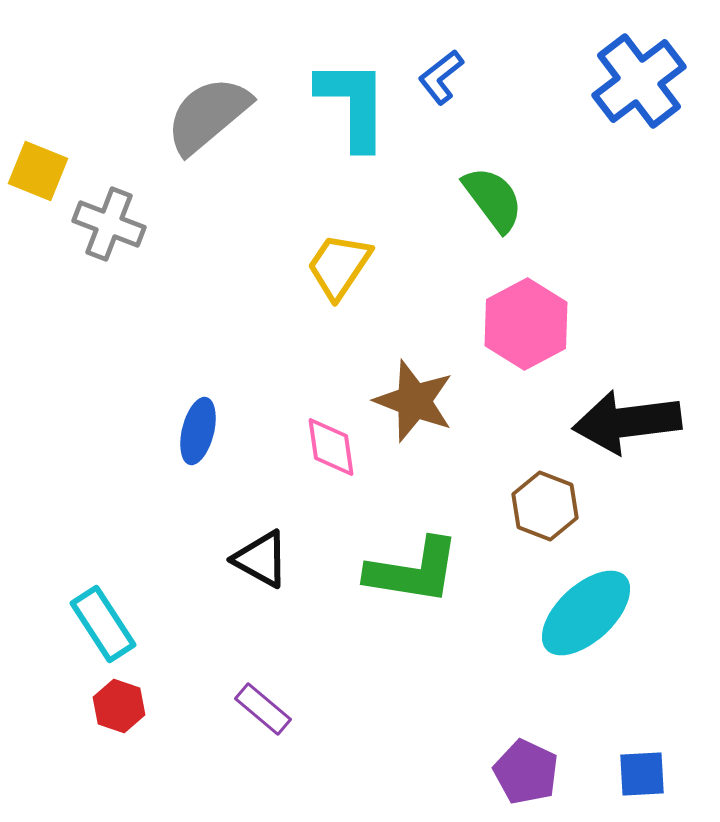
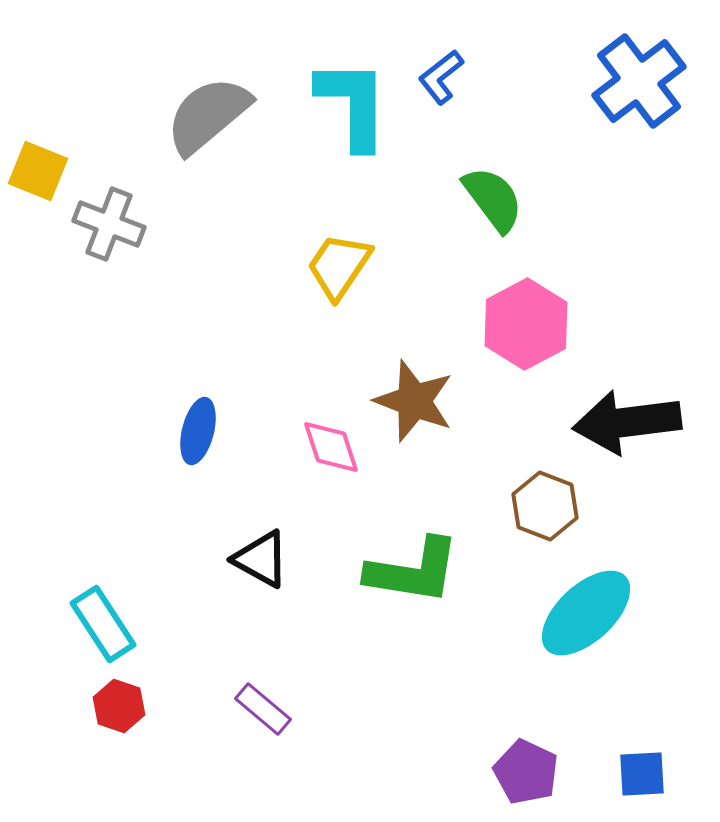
pink diamond: rotated 10 degrees counterclockwise
